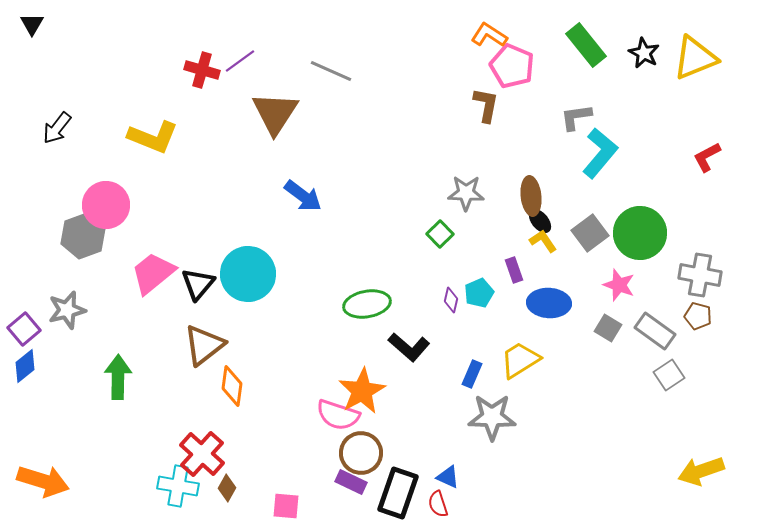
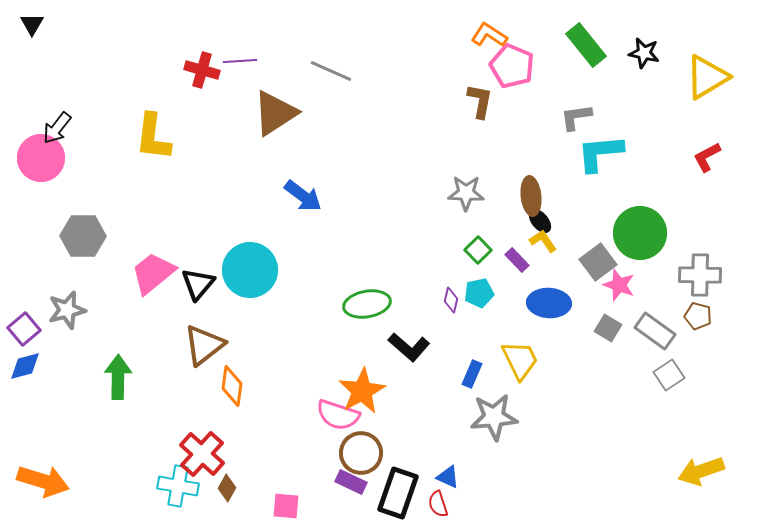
black star at (644, 53): rotated 16 degrees counterclockwise
yellow triangle at (695, 58): moved 12 px right, 19 px down; rotated 9 degrees counterclockwise
purple line at (240, 61): rotated 32 degrees clockwise
brown L-shape at (486, 105): moved 6 px left, 4 px up
brown triangle at (275, 113): rotated 24 degrees clockwise
yellow L-shape at (153, 137): rotated 75 degrees clockwise
cyan L-shape at (600, 153): rotated 135 degrees counterclockwise
pink circle at (106, 205): moved 65 px left, 47 px up
gray square at (590, 233): moved 8 px right, 29 px down
green square at (440, 234): moved 38 px right, 16 px down
gray hexagon at (83, 236): rotated 21 degrees clockwise
purple rectangle at (514, 270): moved 3 px right, 10 px up; rotated 25 degrees counterclockwise
cyan circle at (248, 274): moved 2 px right, 4 px up
gray cross at (700, 275): rotated 9 degrees counterclockwise
cyan pentagon at (479, 293): rotated 12 degrees clockwise
yellow trapezoid at (520, 360): rotated 96 degrees clockwise
blue diamond at (25, 366): rotated 24 degrees clockwise
gray star at (492, 417): moved 2 px right; rotated 6 degrees counterclockwise
